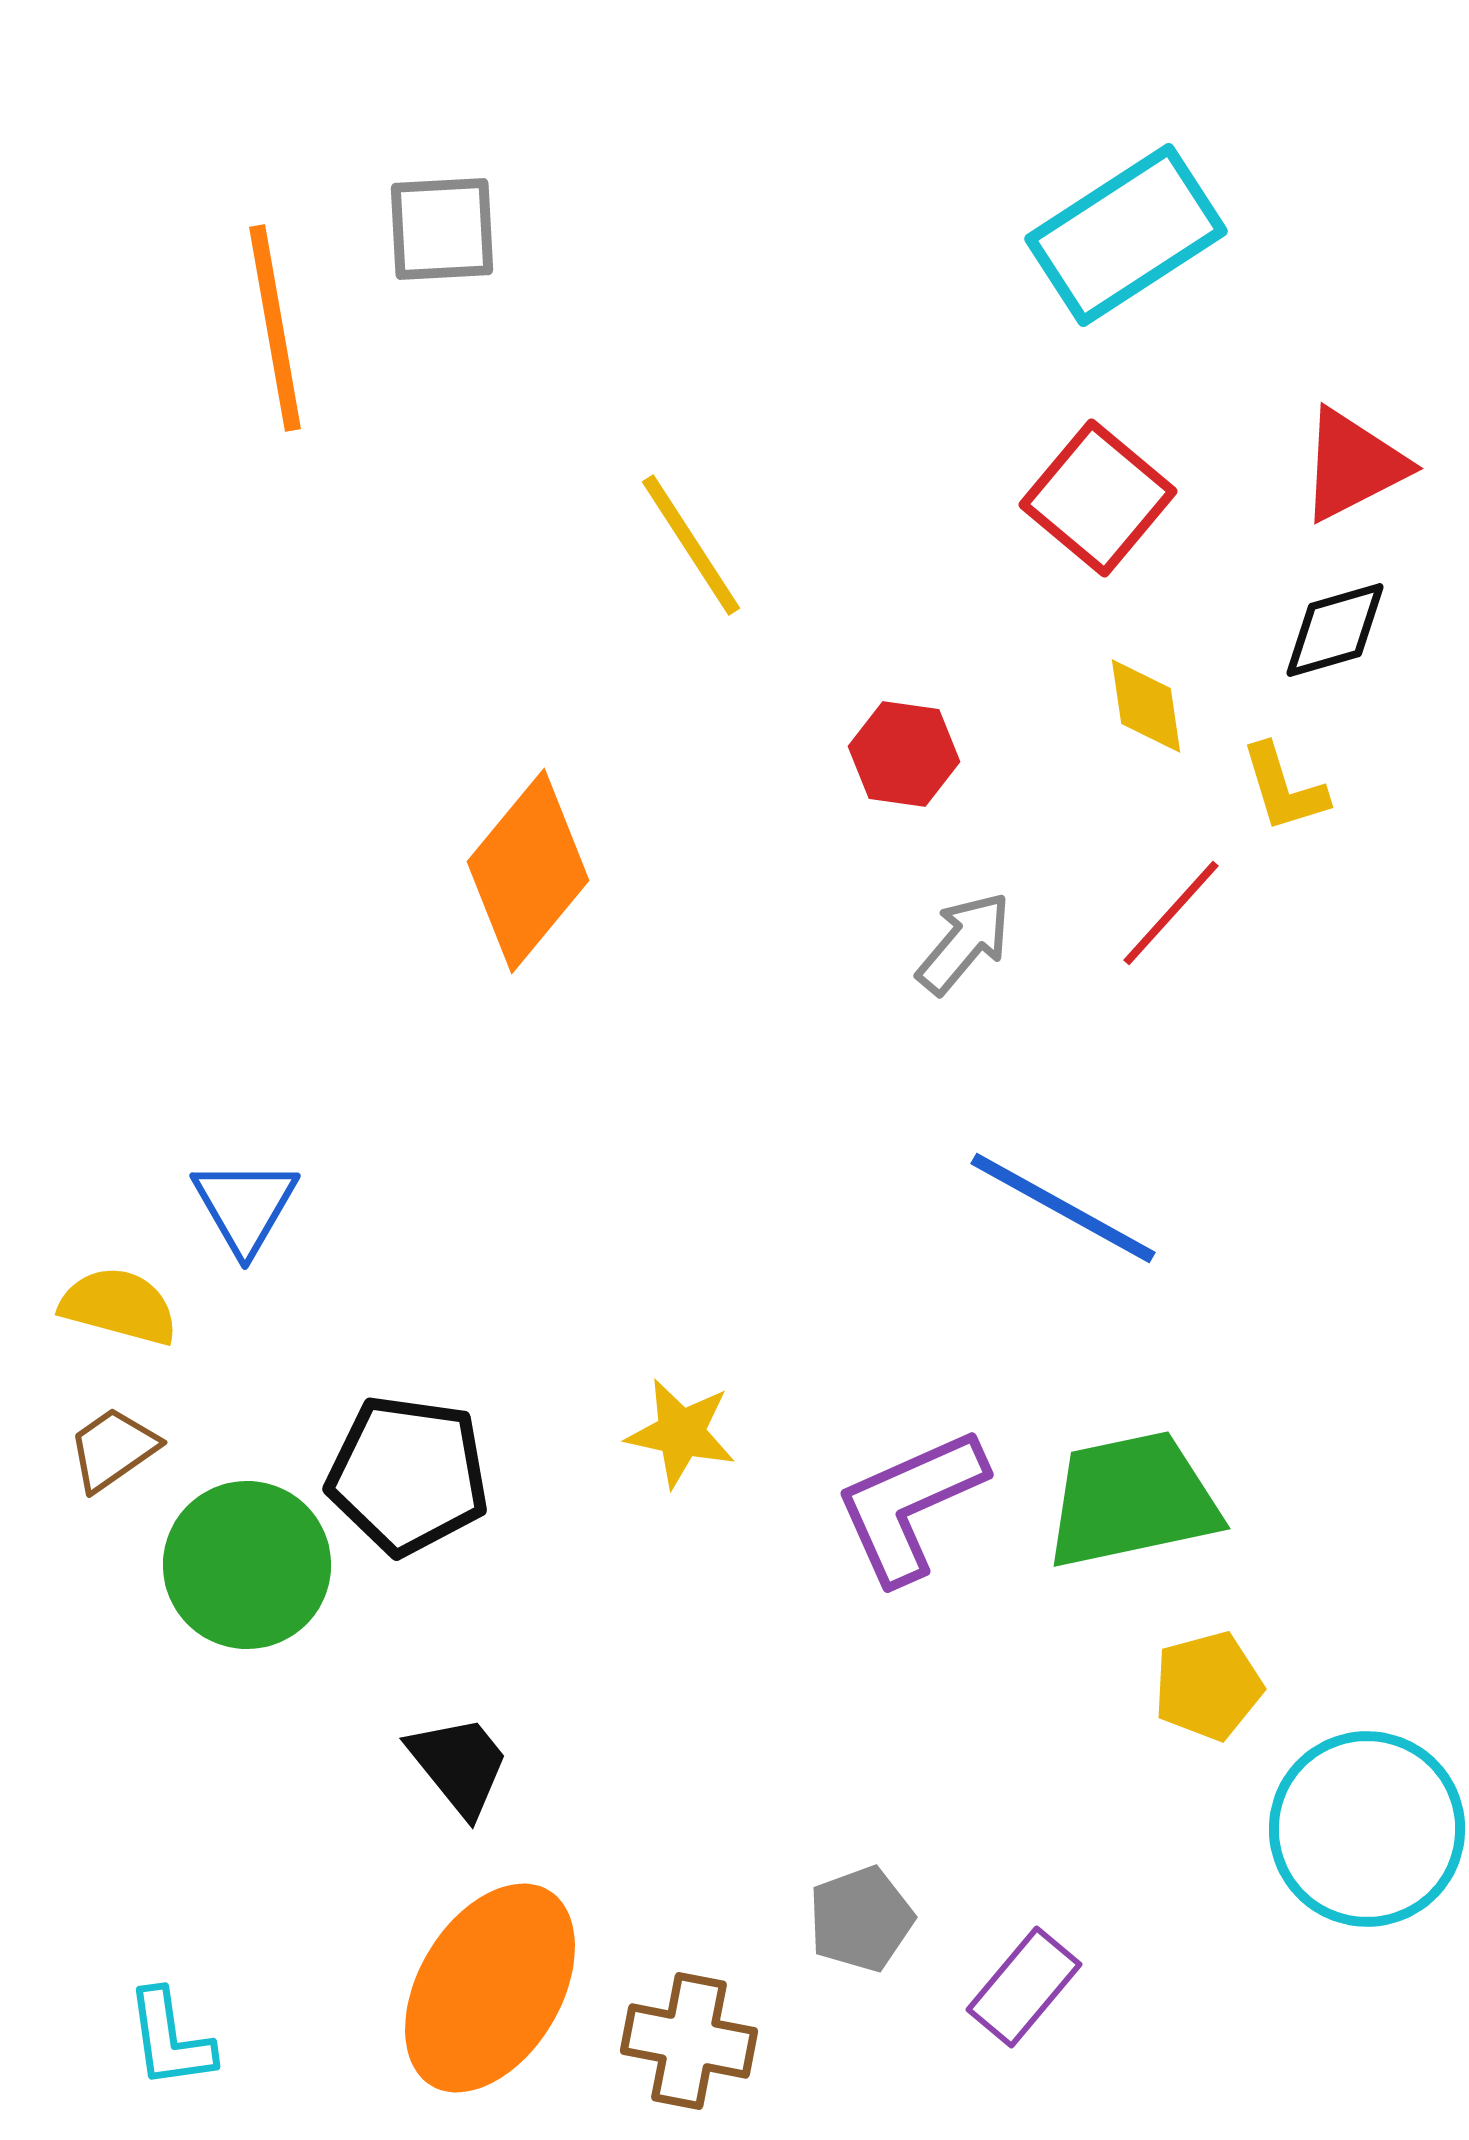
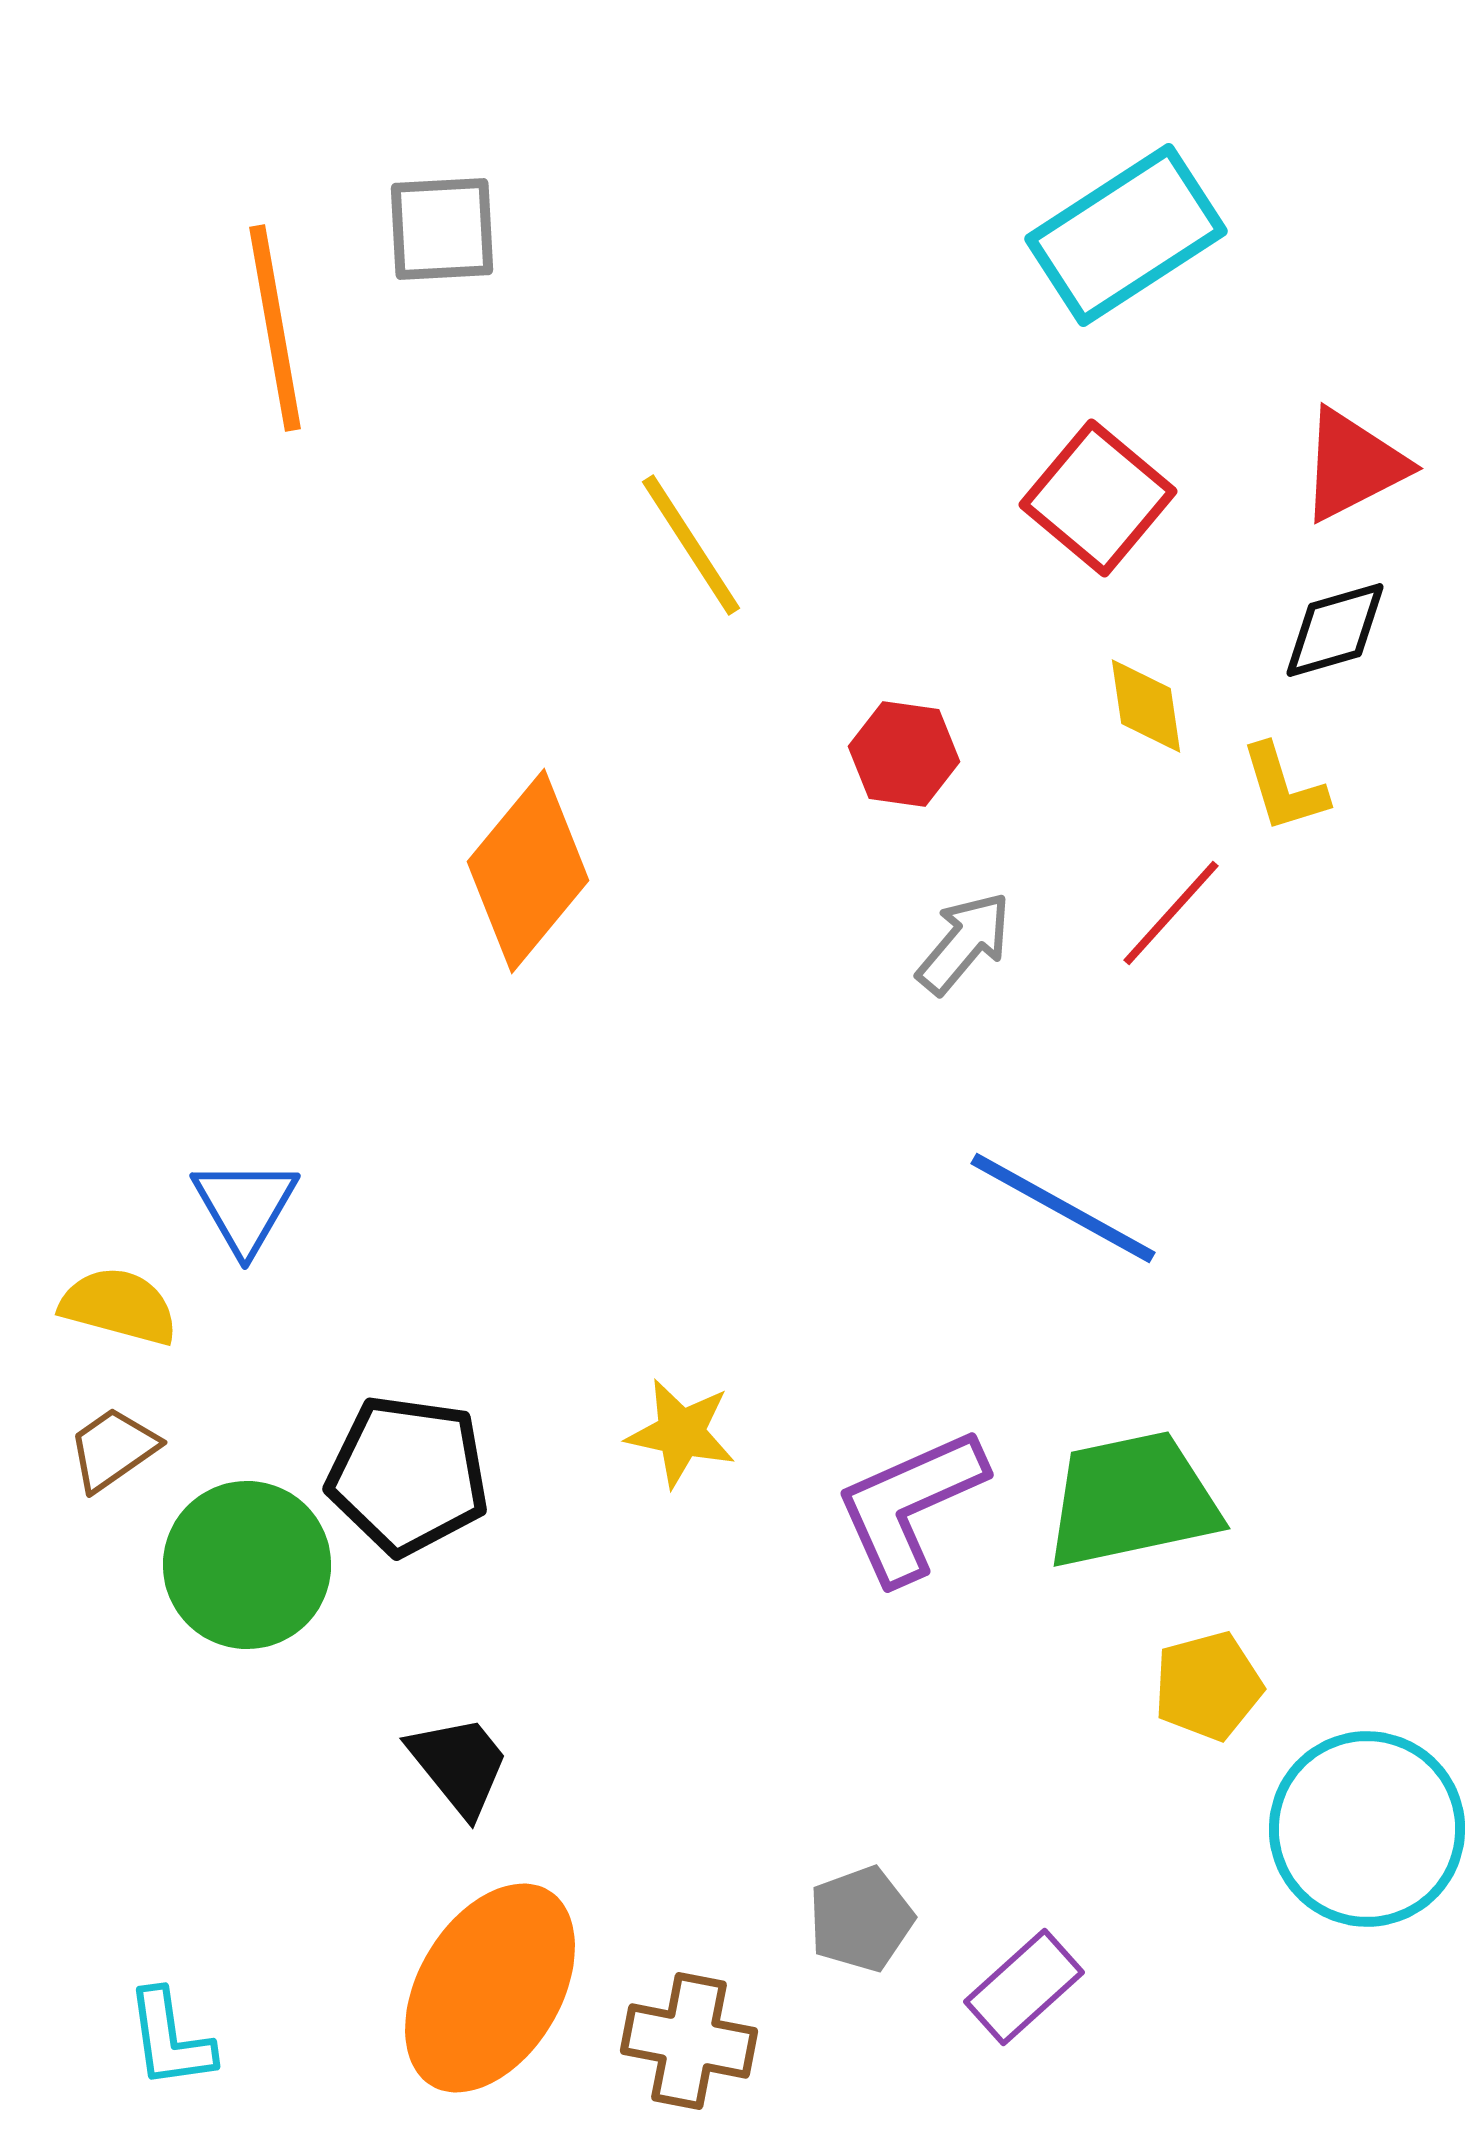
purple rectangle: rotated 8 degrees clockwise
